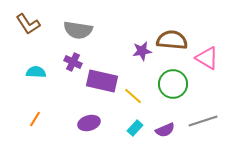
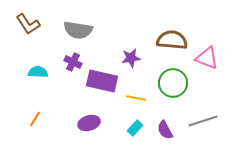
purple star: moved 11 px left, 7 px down
pink triangle: rotated 10 degrees counterclockwise
cyan semicircle: moved 2 px right
green circle: moved 1 px up
yellow line: moved 3 px right, 2 px down; rotated 30 degrees counterclockwise
purple semicircle: rotated 84 degrees clockwise
